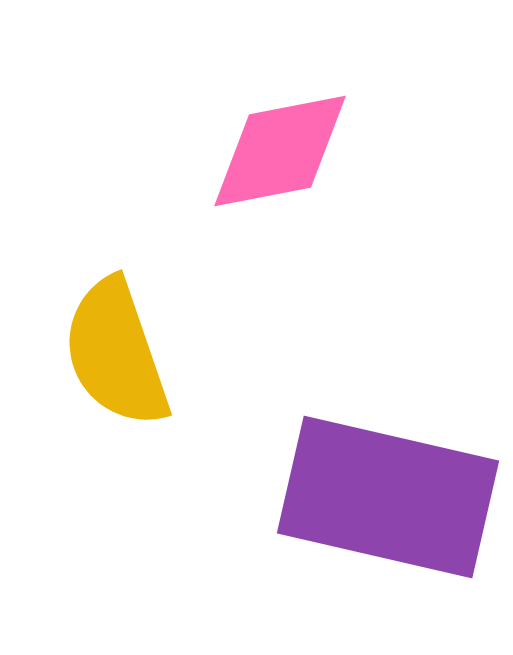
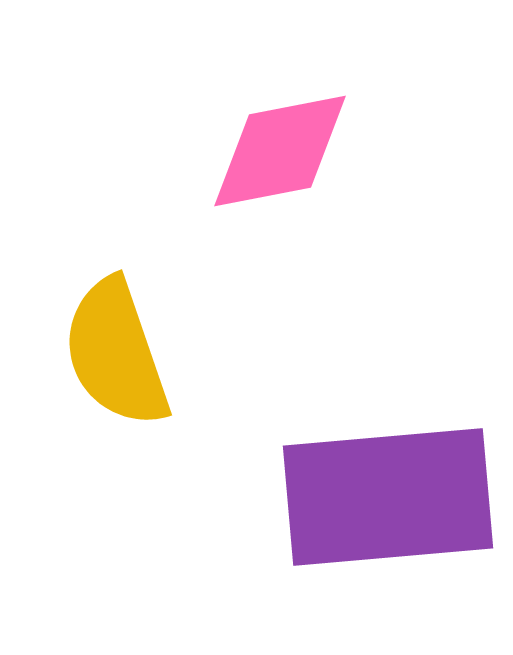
purple rectangle: rotated 18 degrees counterclockwise
